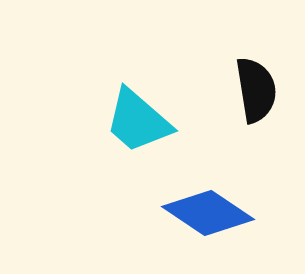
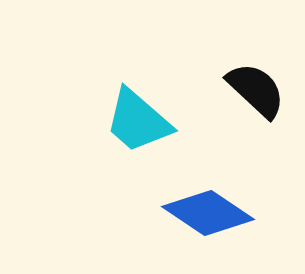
black semicircle: rotated 38 degrees counterclockwise
